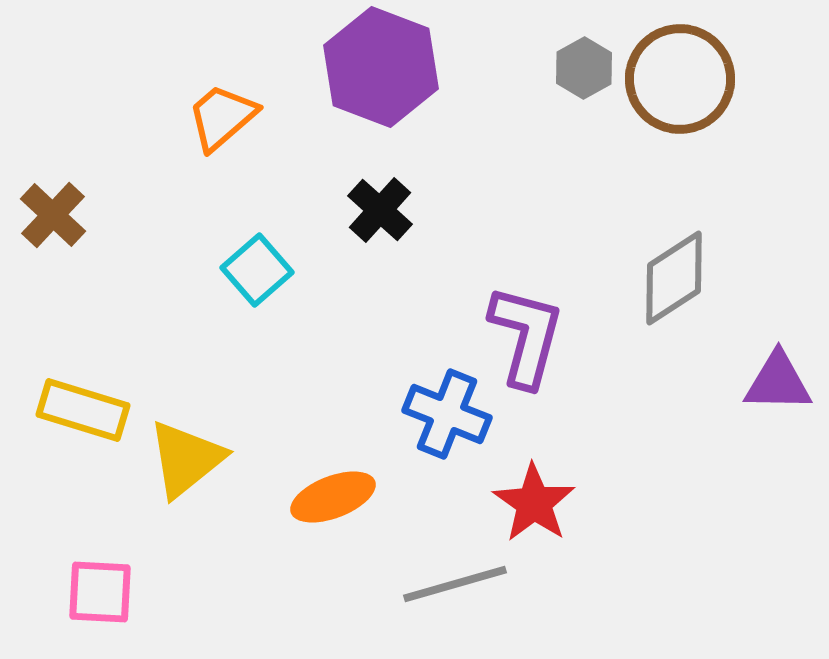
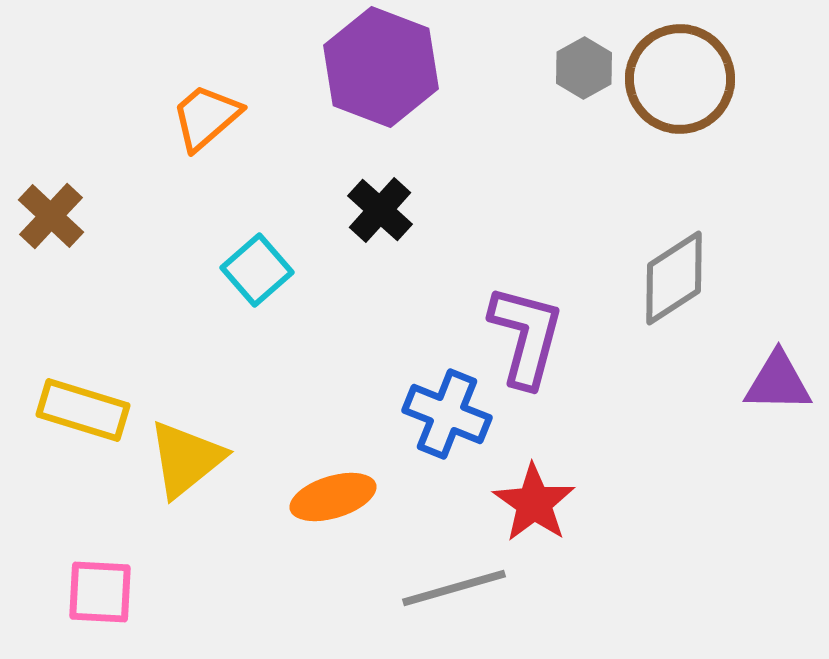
orange trapezoid: moved 16 px left
brown cross: moved 2 px left, 1 px down
orange ellipse: rotated 4 degrees clockwise
gray line: moved 1 px left, 4 px down
